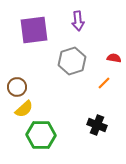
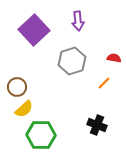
purple square: rotated 36 degrees counterclockwise
